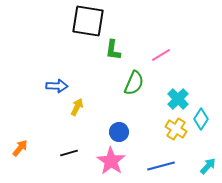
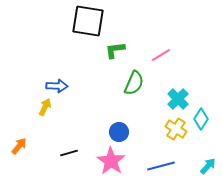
green L-shape: moved 2 px right; rotated 75 degrees clockwise
yellow arrow: moved 32 px left
orange arrow: moved 1 px left, 2 px up
